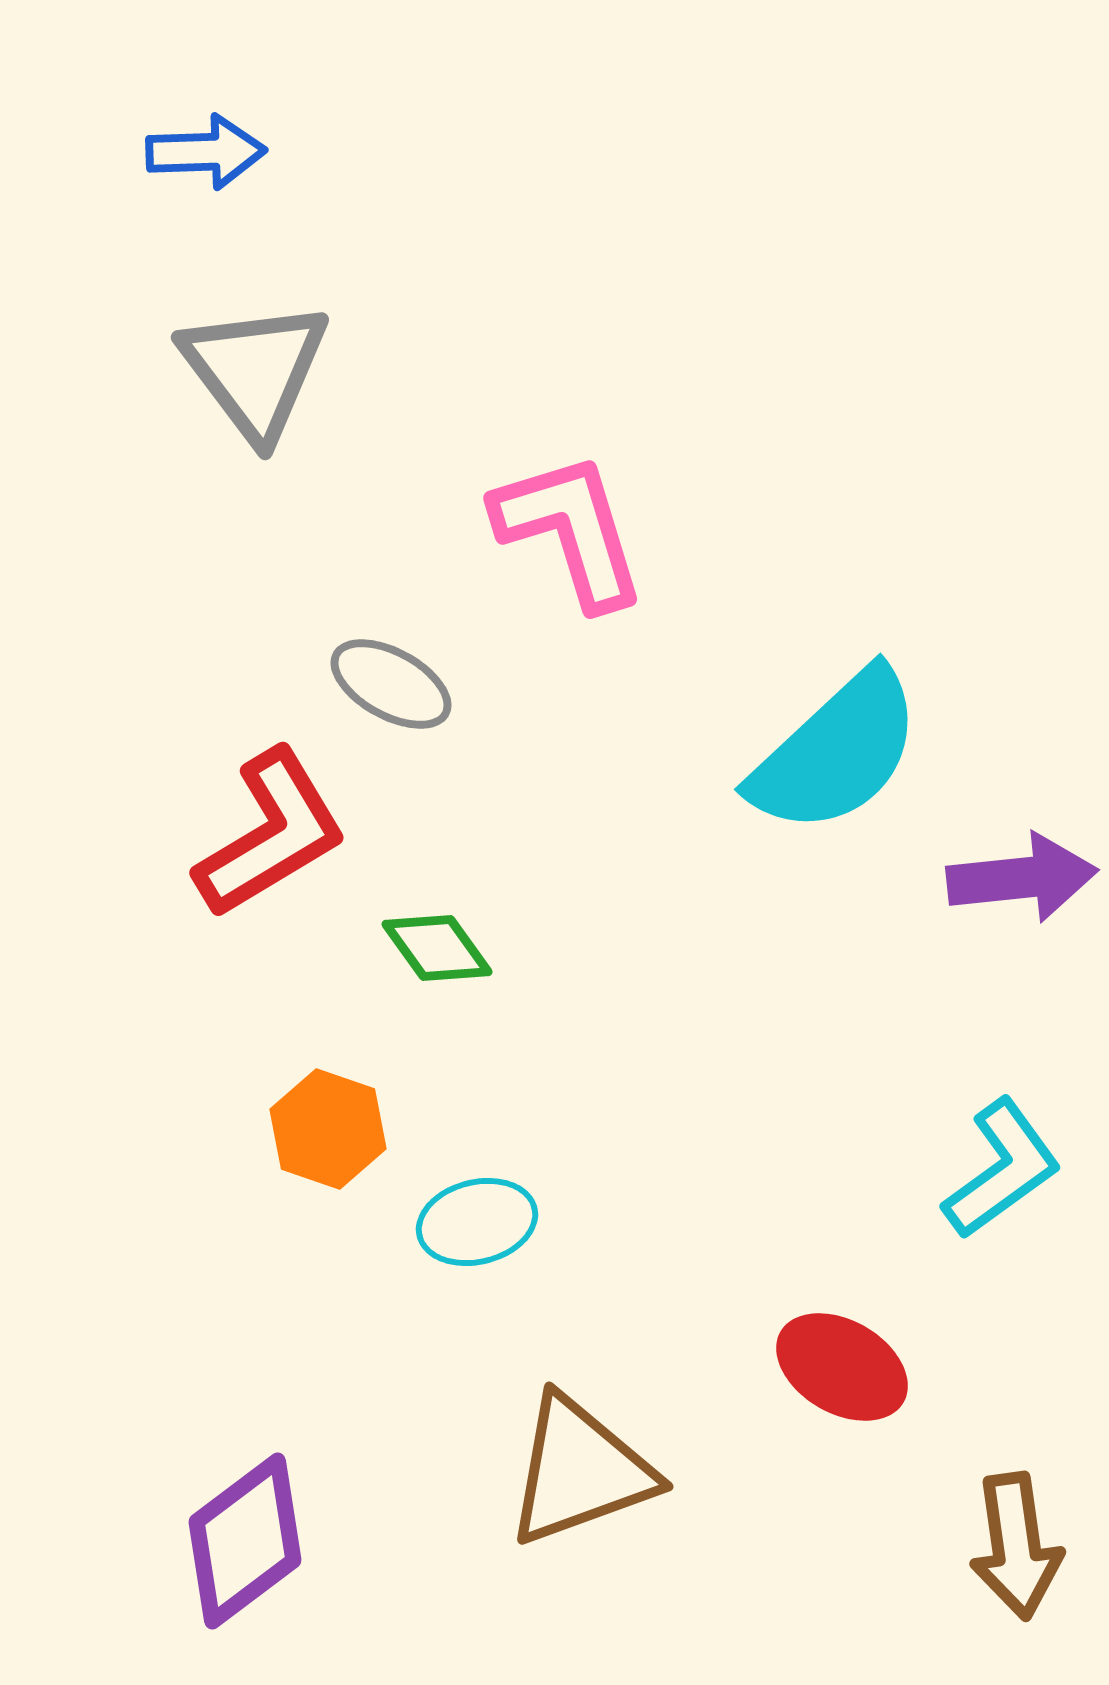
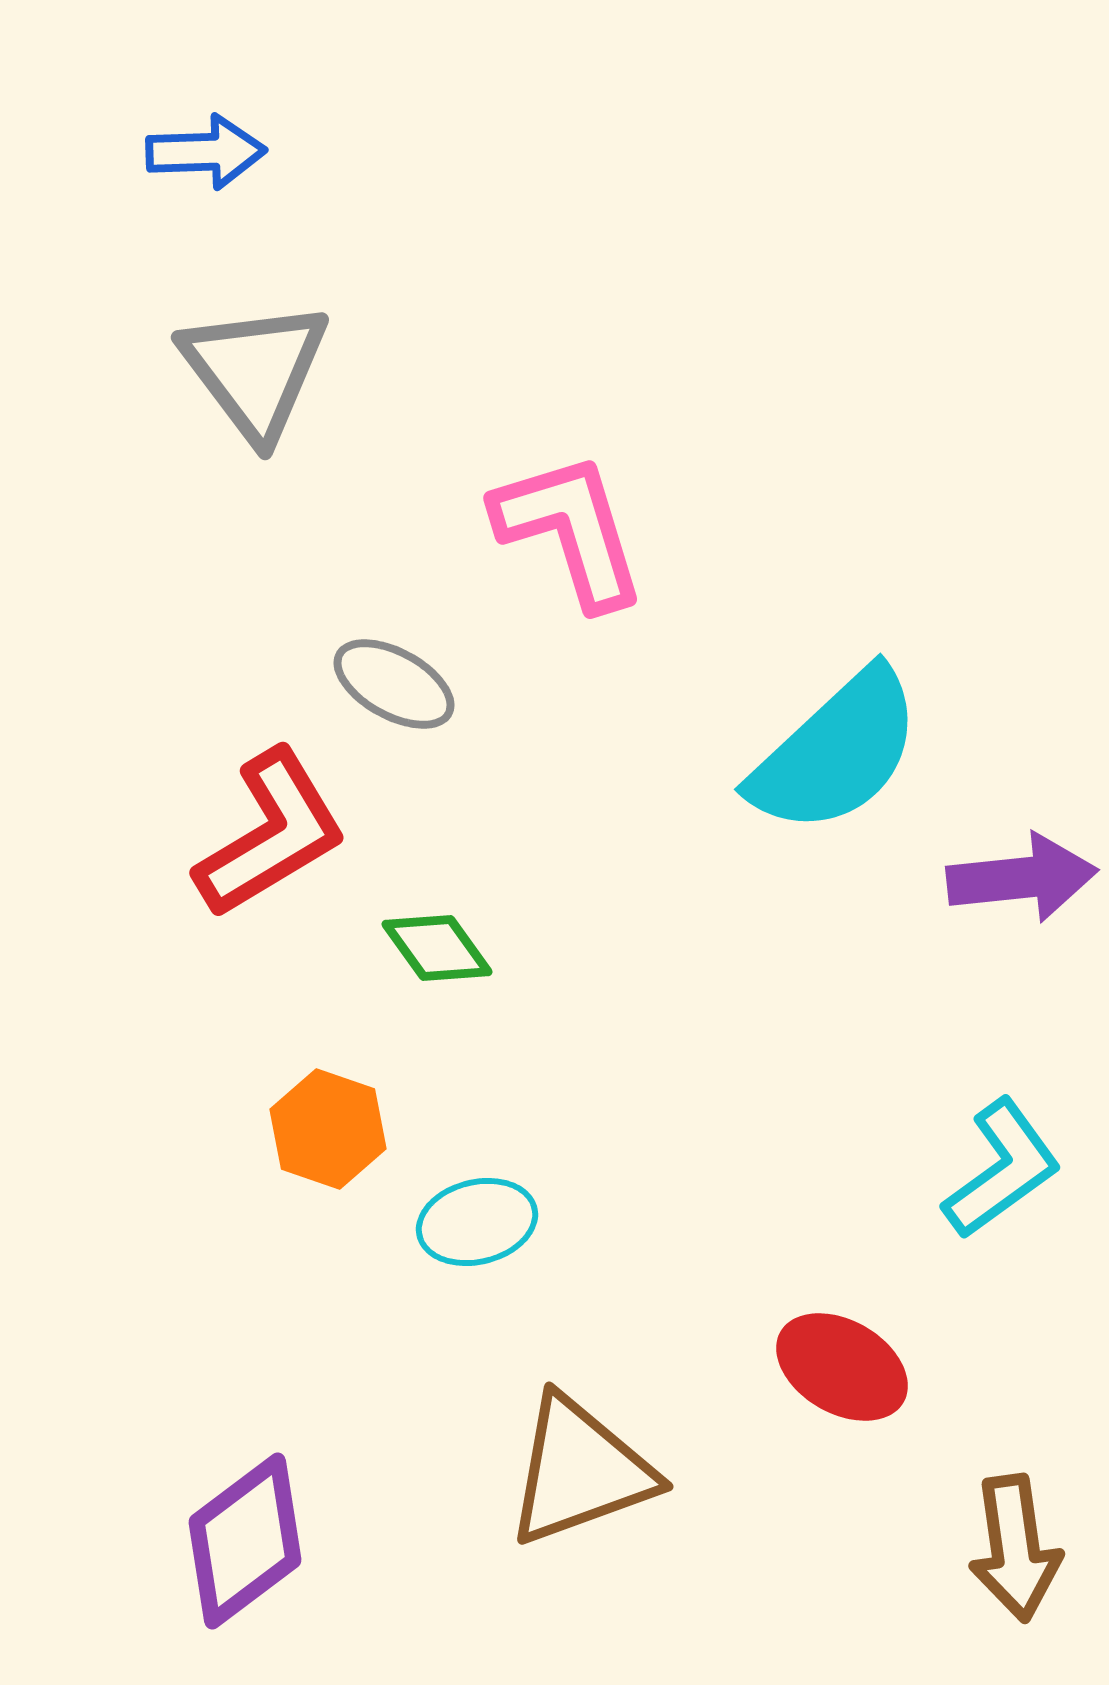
gray ellipse: moved 3 px right
brown arrow: moved 1 px left, 2 px down
